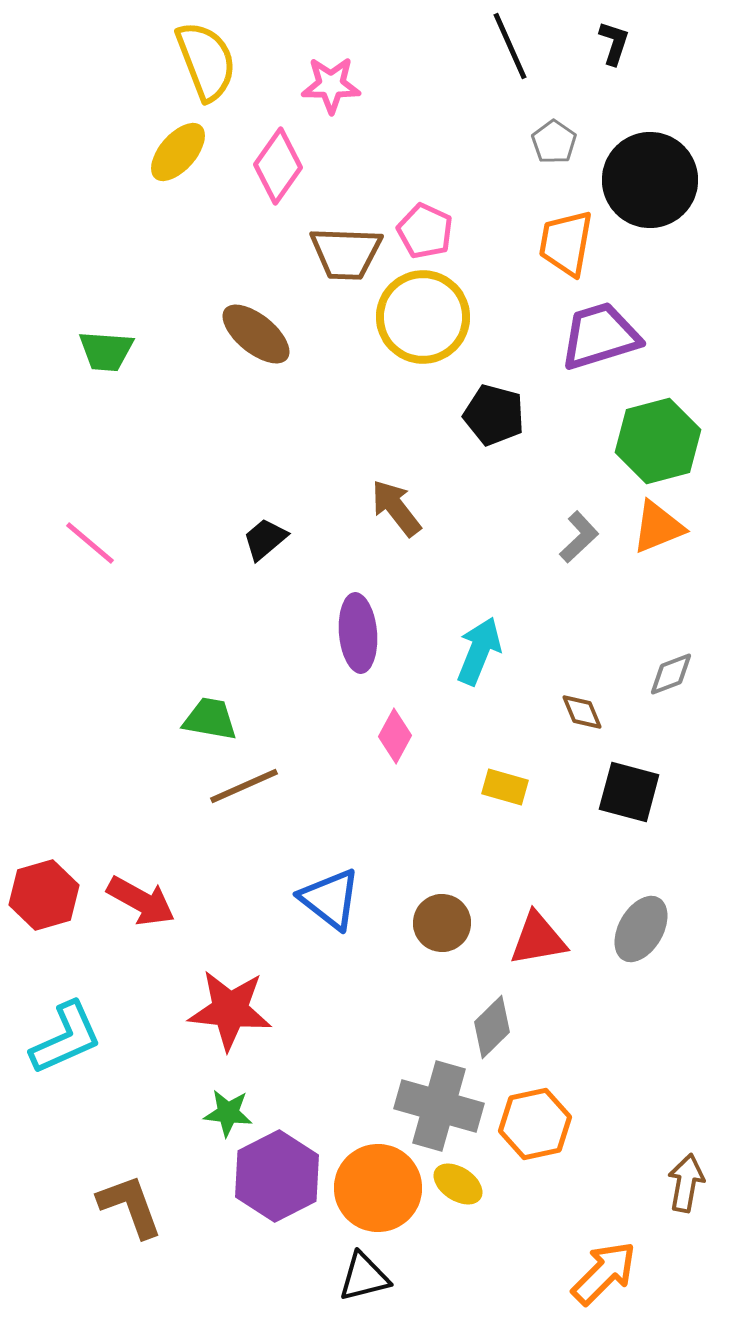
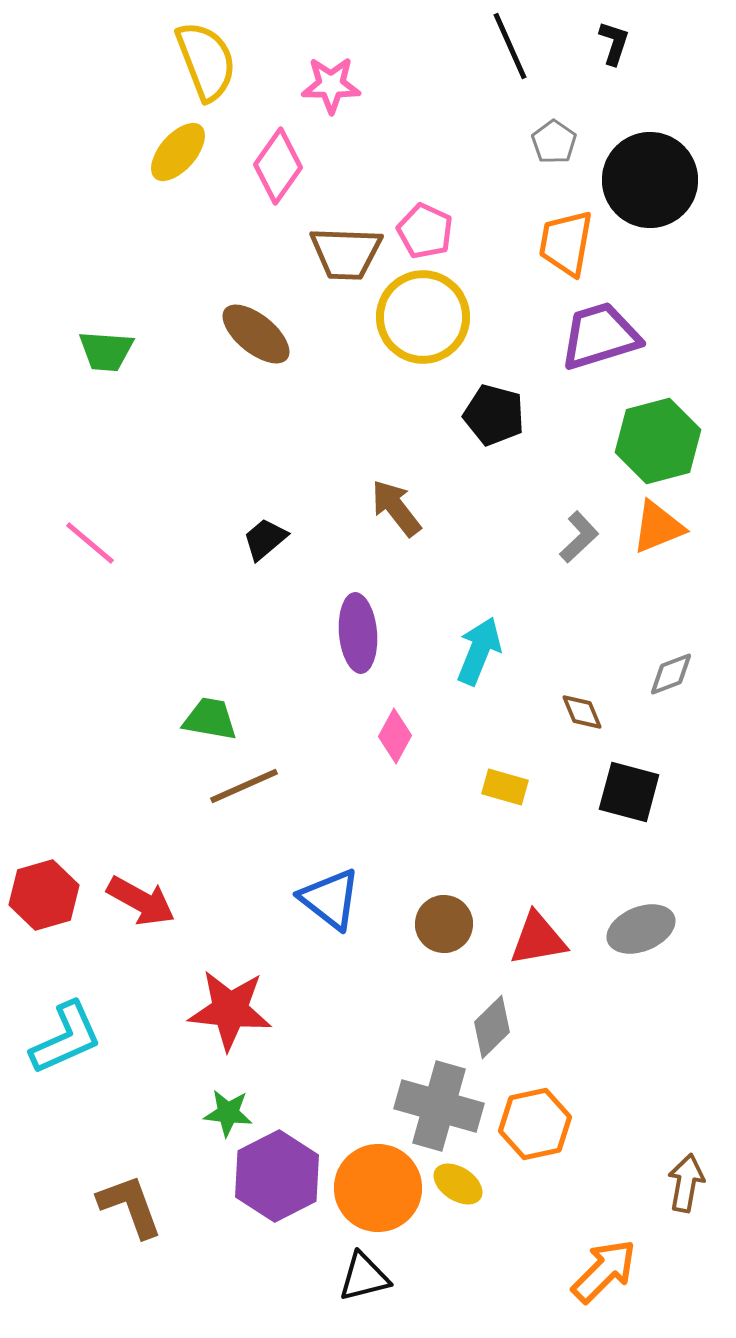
brown circle at (442, 923): moved 2 px right, 1 px down
gray ellipse at (641, 929): rotated 38 degrees clockwise
orange arrow at (604, 1273): moved 2 px up
